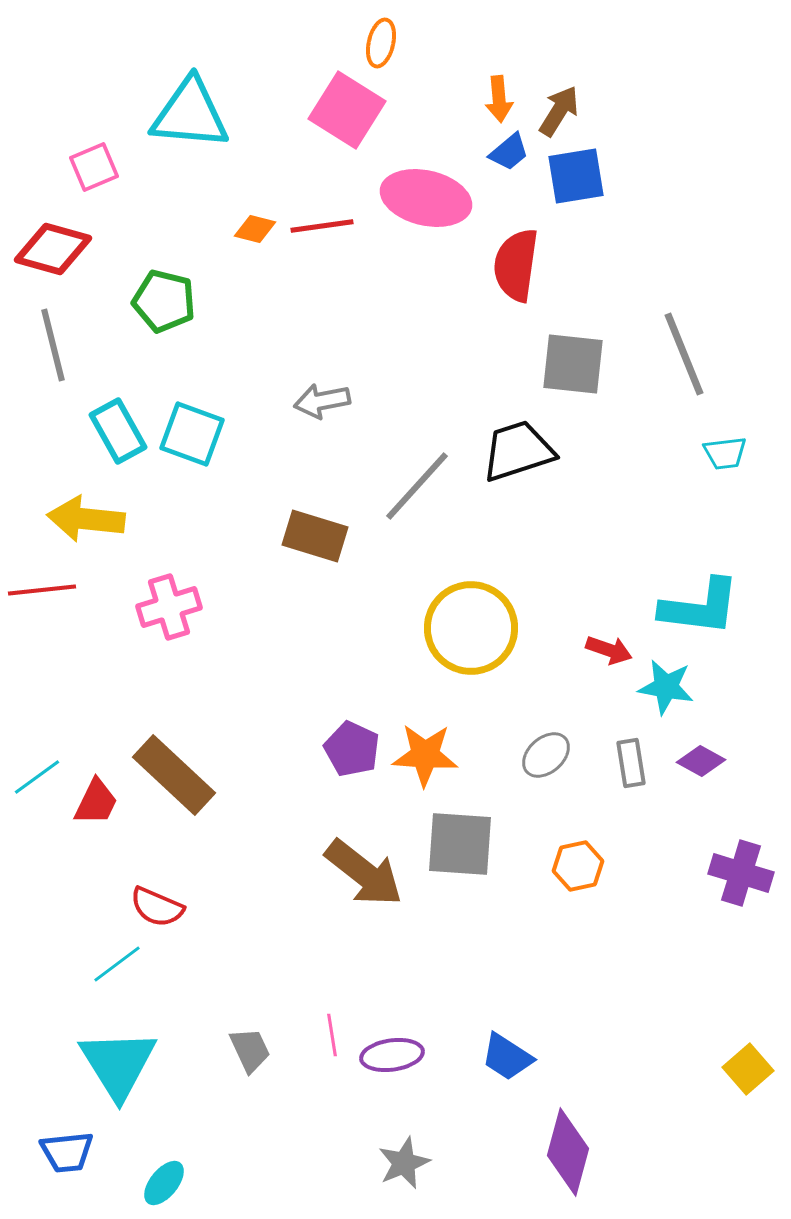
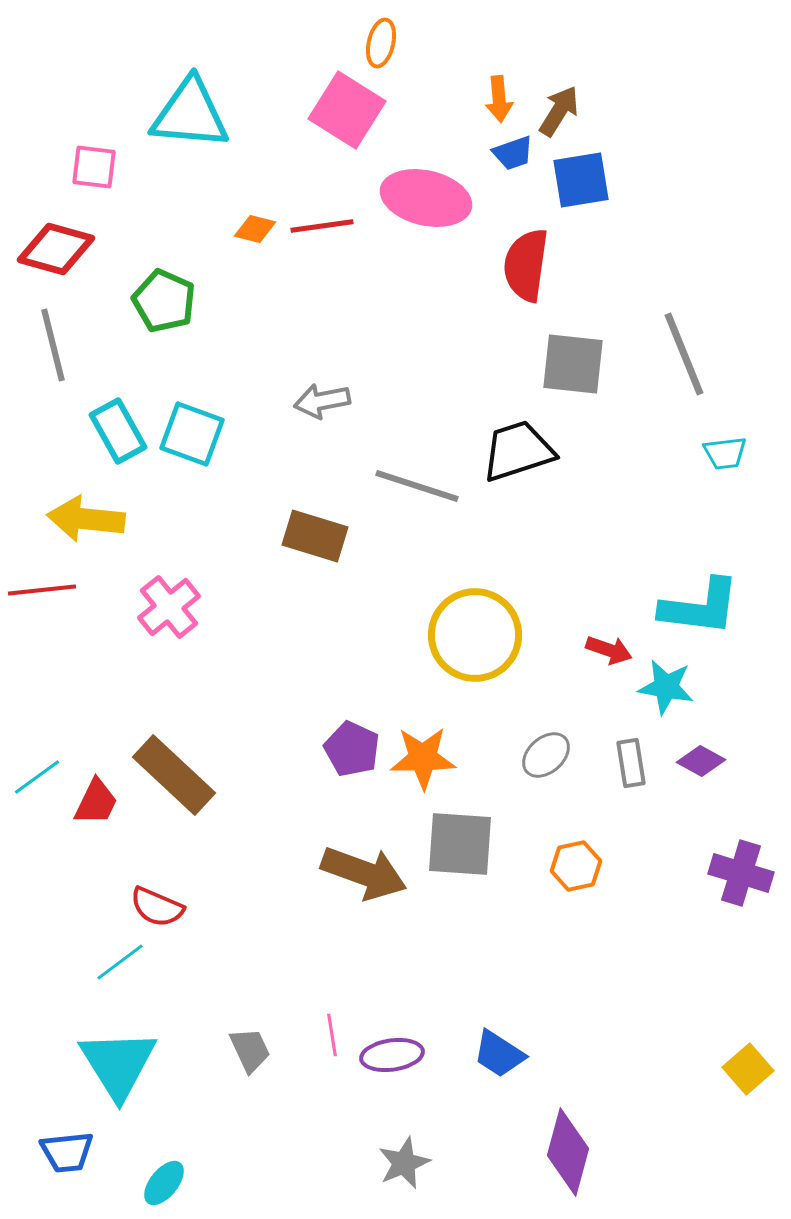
blue trapezoid at (509, 152): moved 4 px right, 1 px down; rotated 21 degrees clockwise
pink square at (94, 167): rotated 30 degrees clockwise
blue square at (576, 176): moved 5 px right, 4 px down
red diamond at (53, 249): moved 3 px right
red semicircle at (516, 265): moved 10 px right
green pentagon at (164, 301): rotated 10 degrees clockwise
gray line at (417, 486): rotated 66 degrees clockwise
pink cross at (169, 607): rotated 22 degrees counterclockwise
yellow circle at (471, 628): moved 4 px right, 7 px down
orange star at (425, 755): moved 2 px left, 3 px down; rotated 4 degrees counterclockwise
orange hexagon at (578, 866): moved 2 px left
brown arrow at (364, 873): rotated 18 degrees counterclockwise
cyan line at (117, 964): moved 3 px right, 2 px up
blue trapezoid at (507, 1057): moved 8 px left, 3 px up
